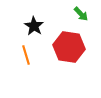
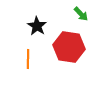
black star: moved 3 px right
orange line: moved 2 px right, 4 px down; rotated 18 degrees clockwise
